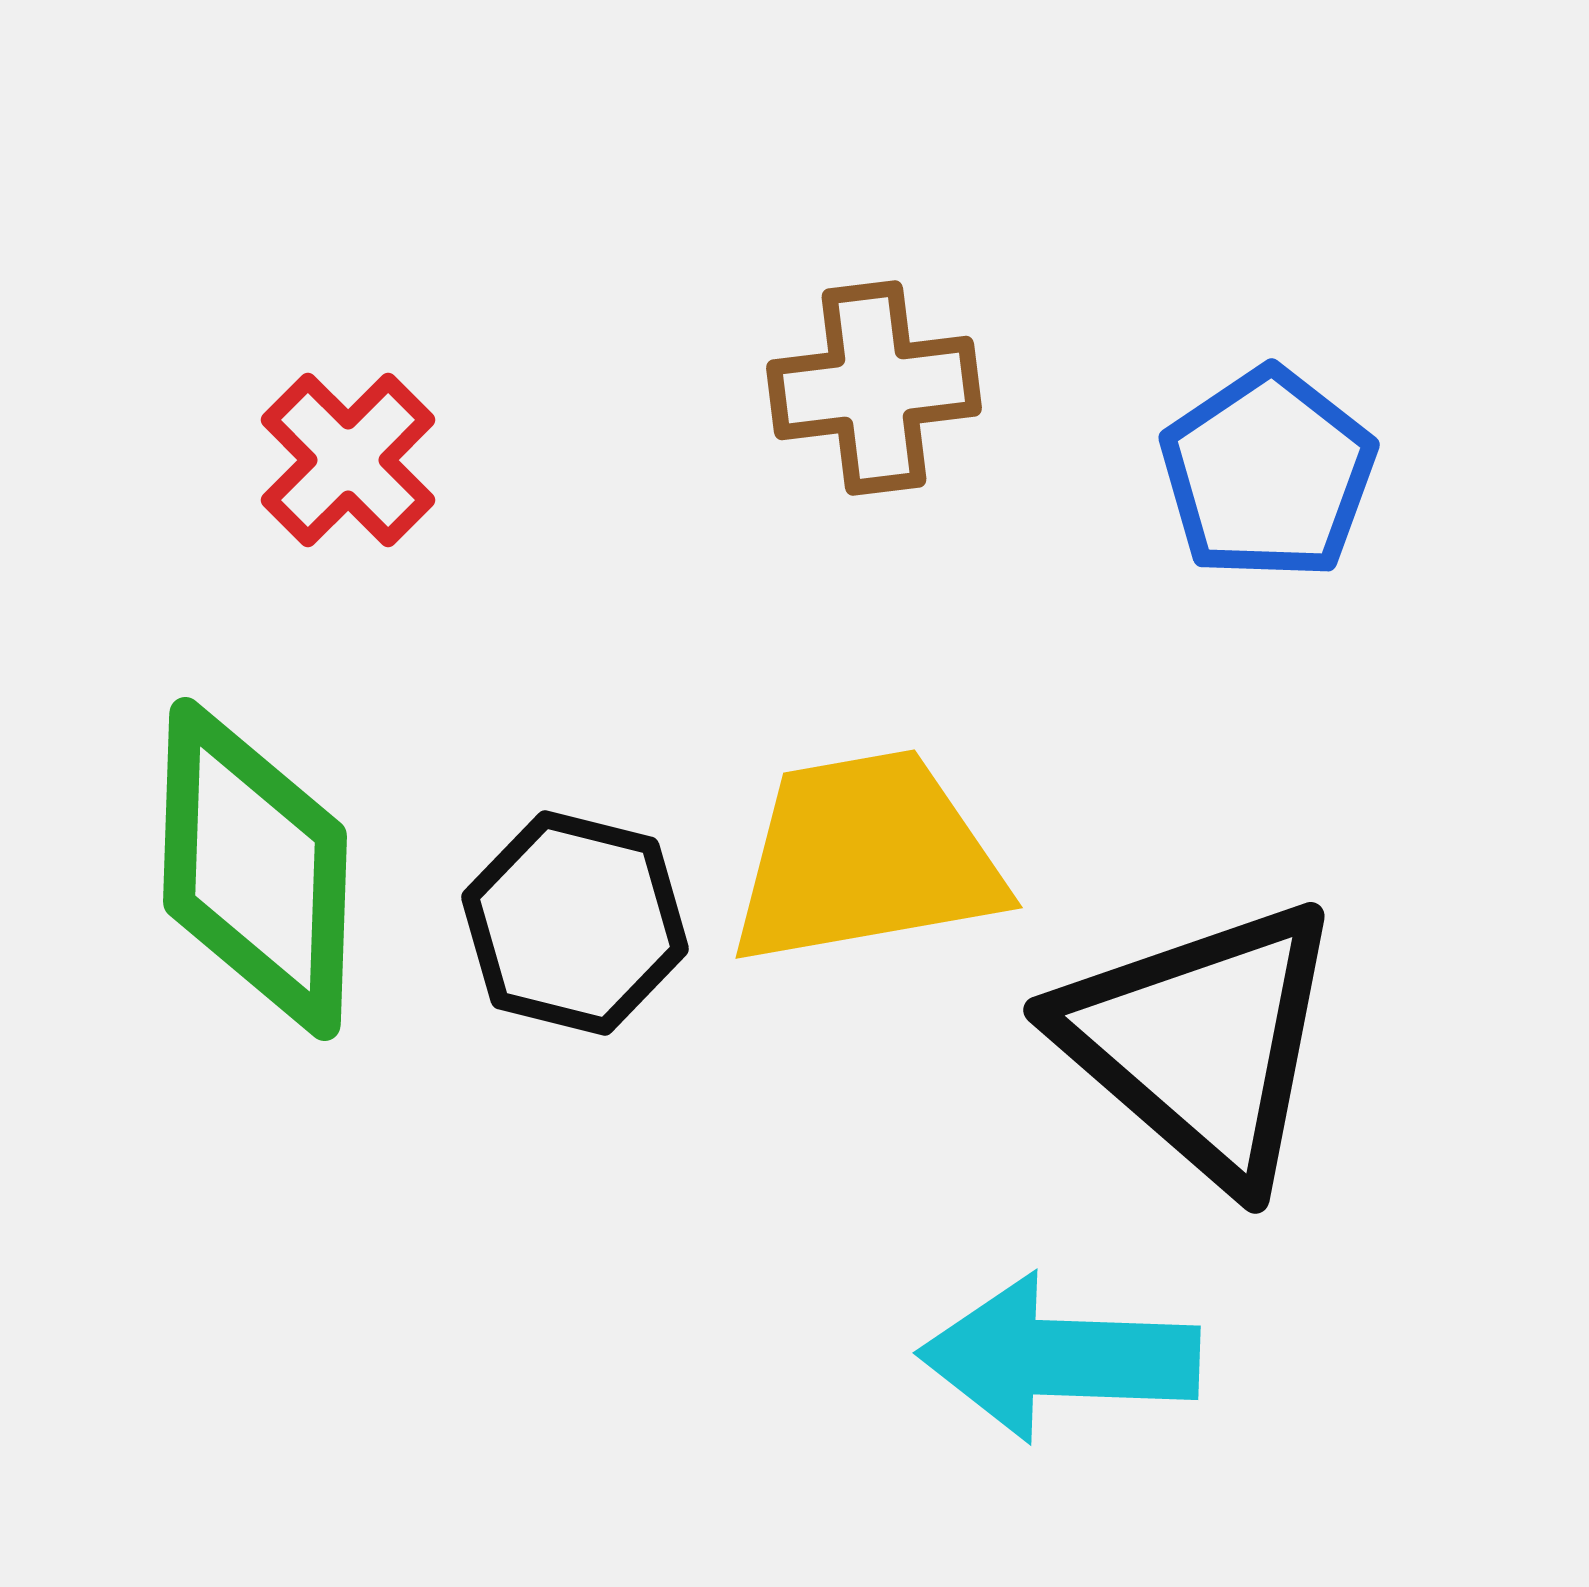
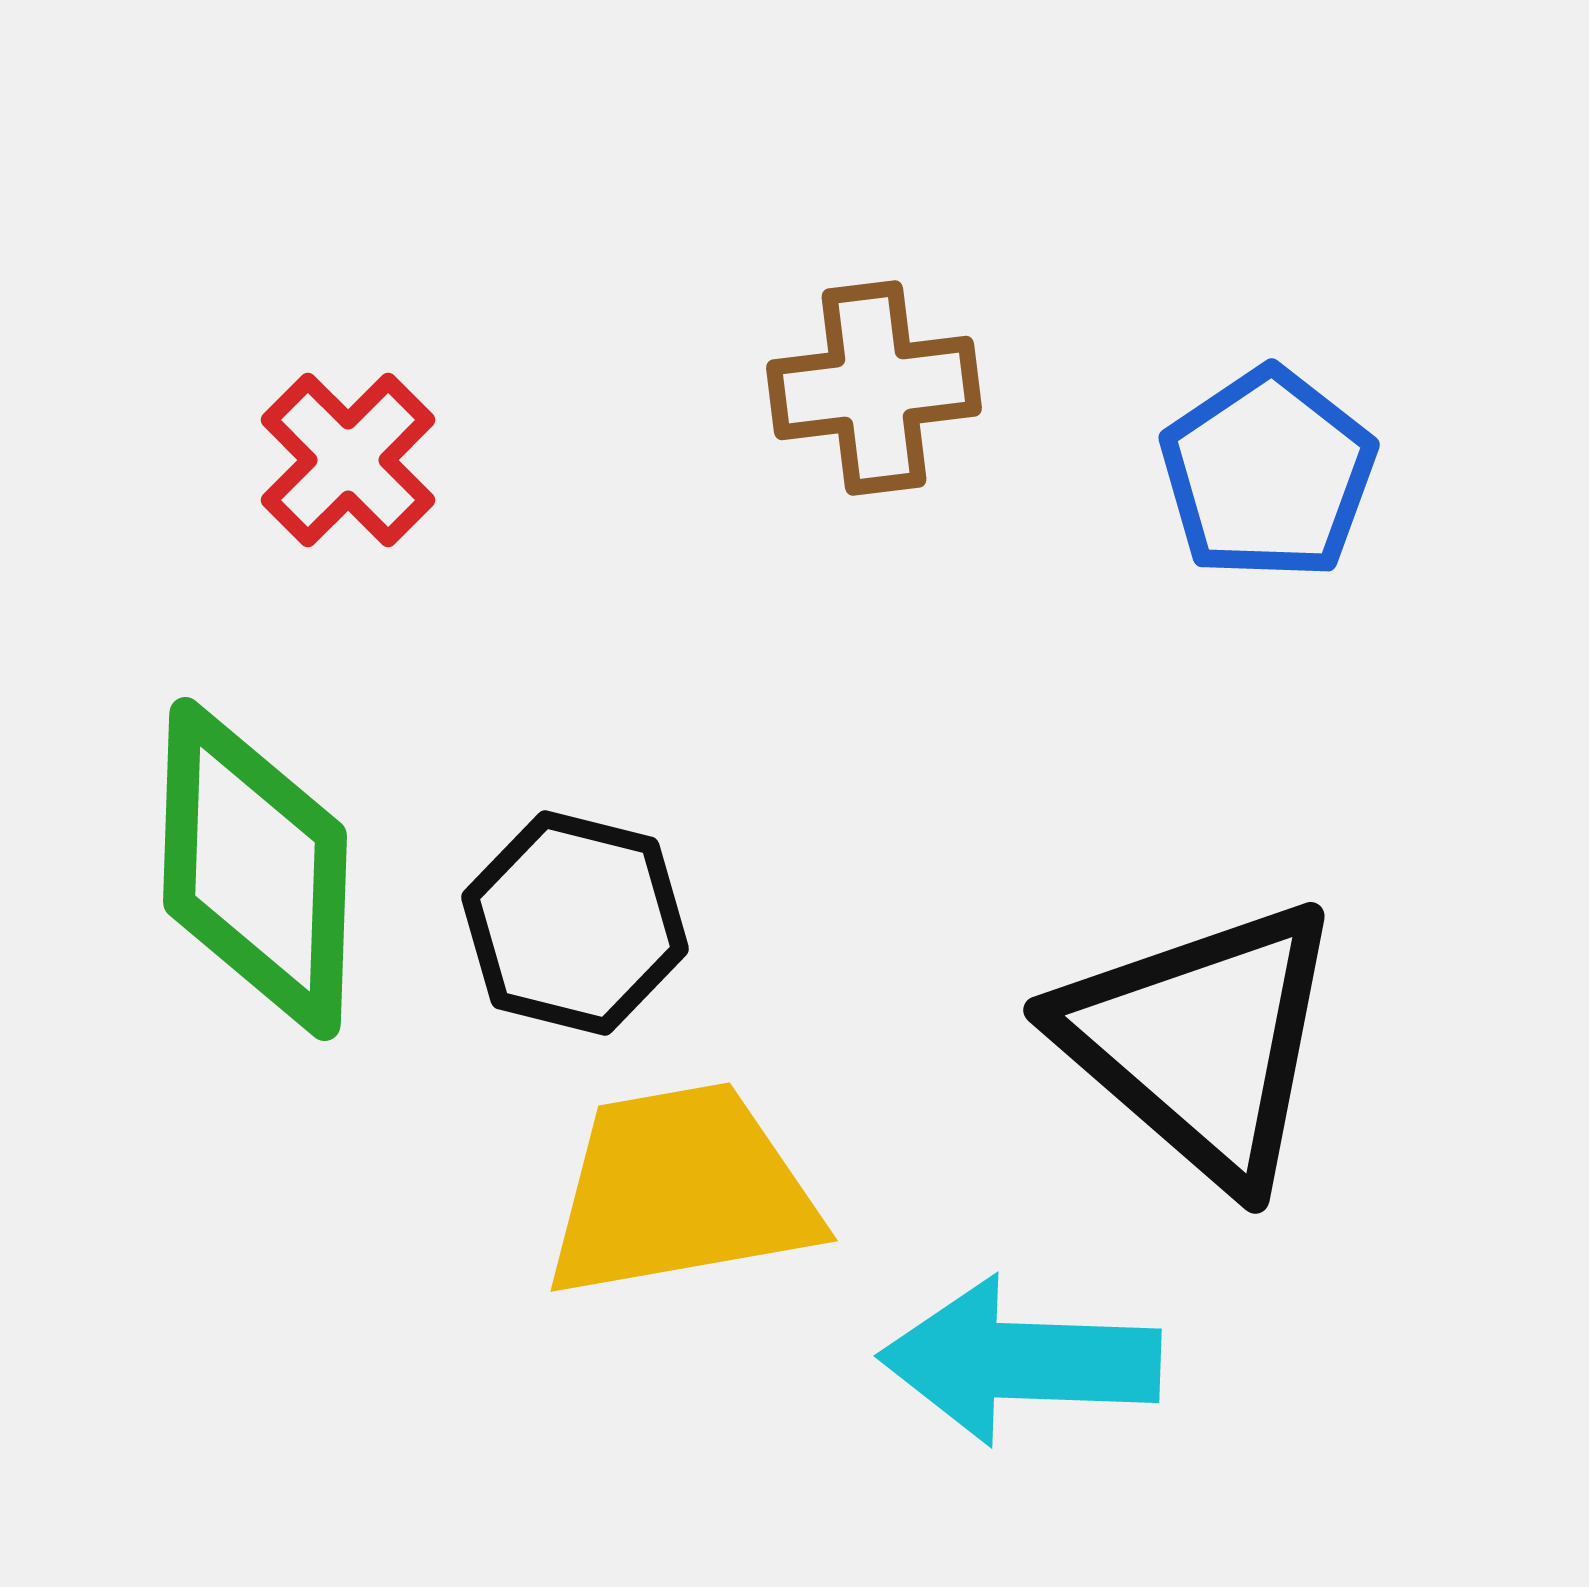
yellow trapezoid: moved 185 px left, 333 px down
cyan arrow: moved 39 px left, 3 px down
